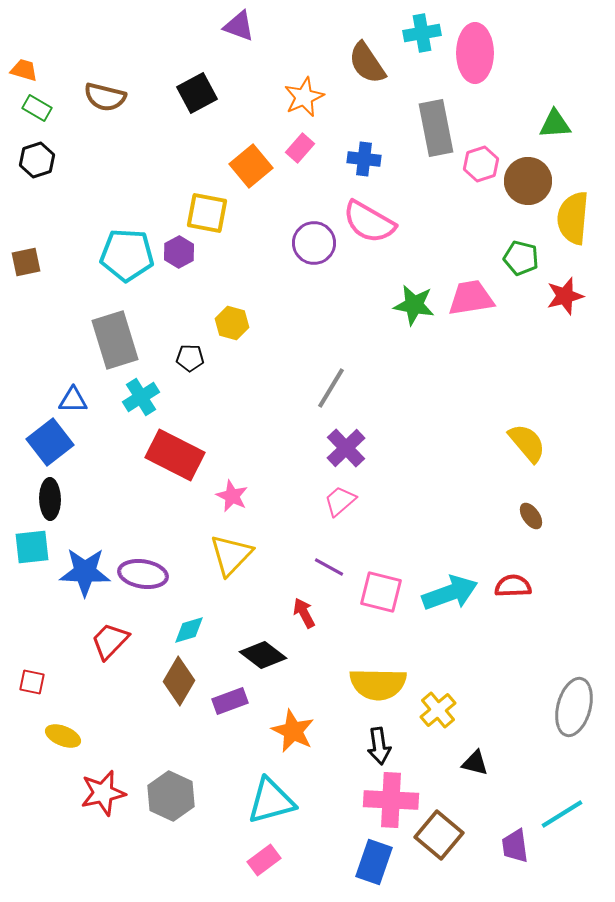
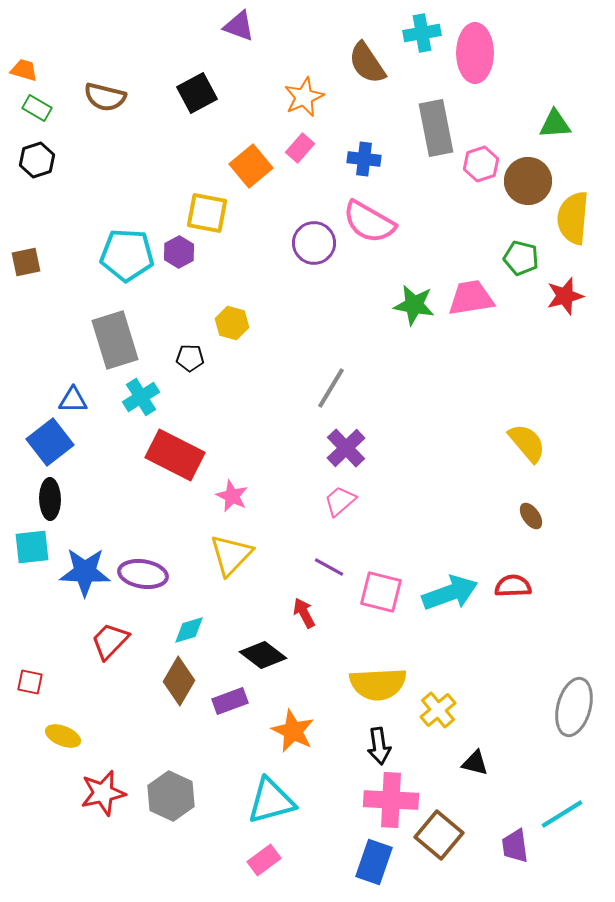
red square at (32, 682): moved 2 px left
yellow semicircle at (378, 684): rotated 4 degrees counterclockwise
